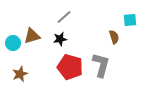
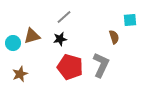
gray L-shape: rotated 10 degrees clockwise
